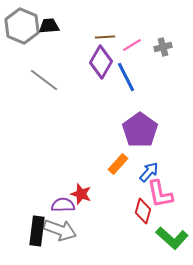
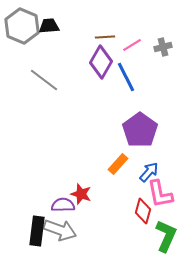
green L-shape: moved 6 px left, 2 px up; rotated 108 degrees counterclockwise
